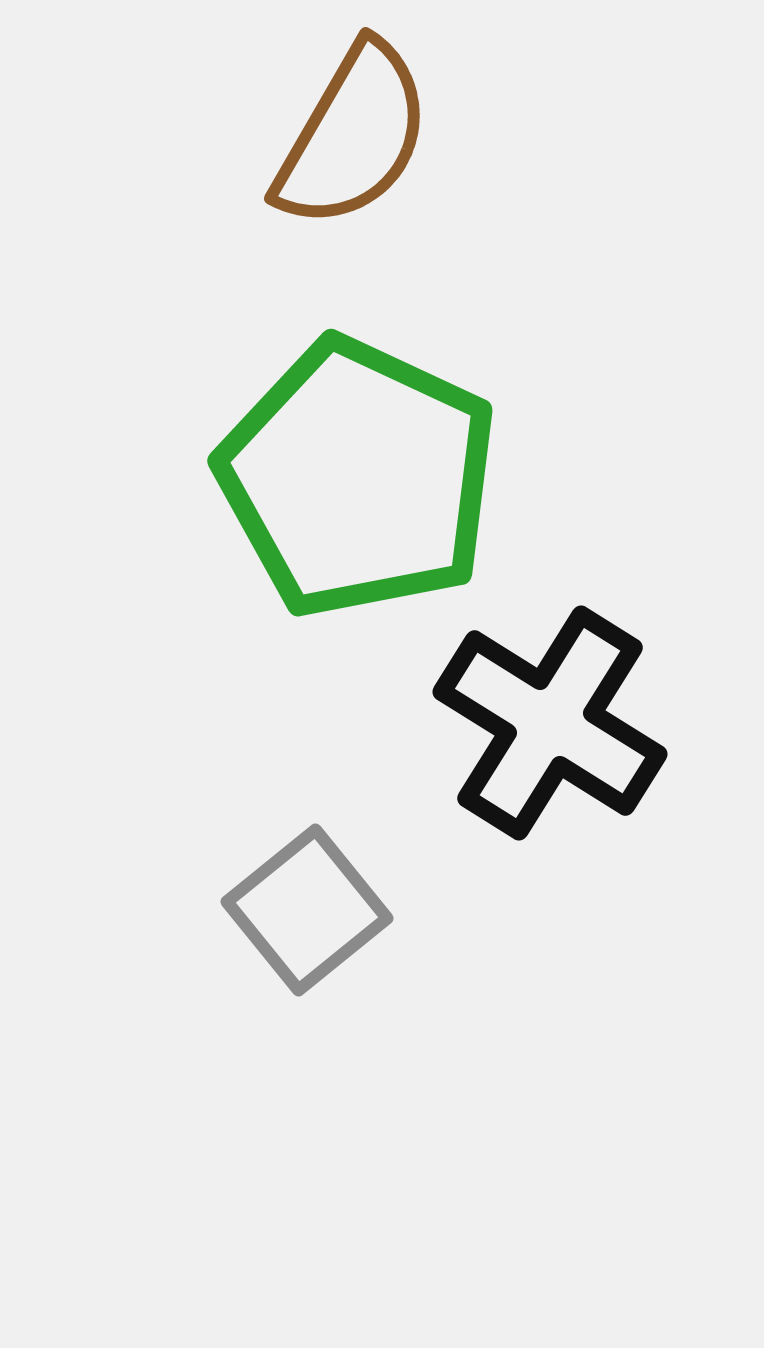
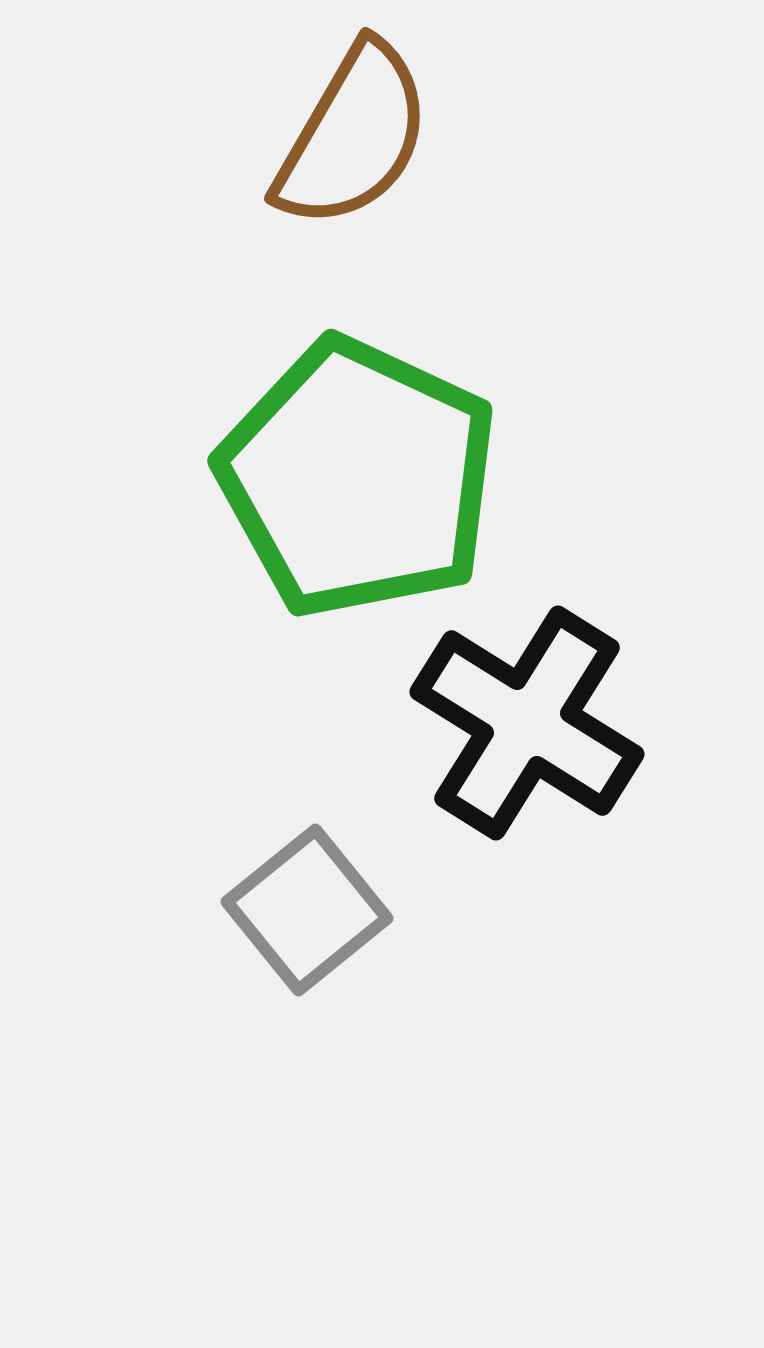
black cross: moved 23 px left
